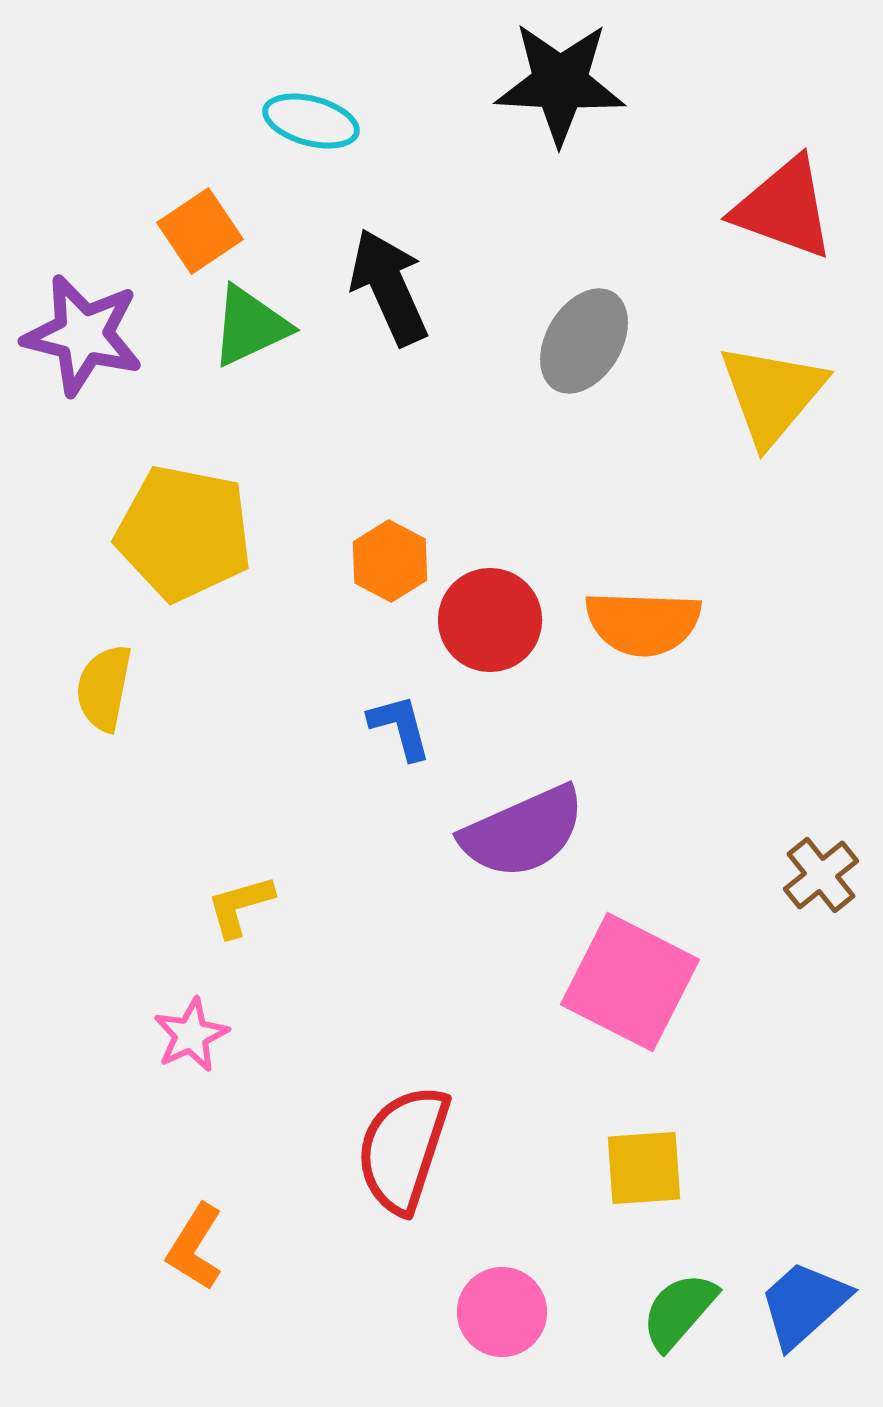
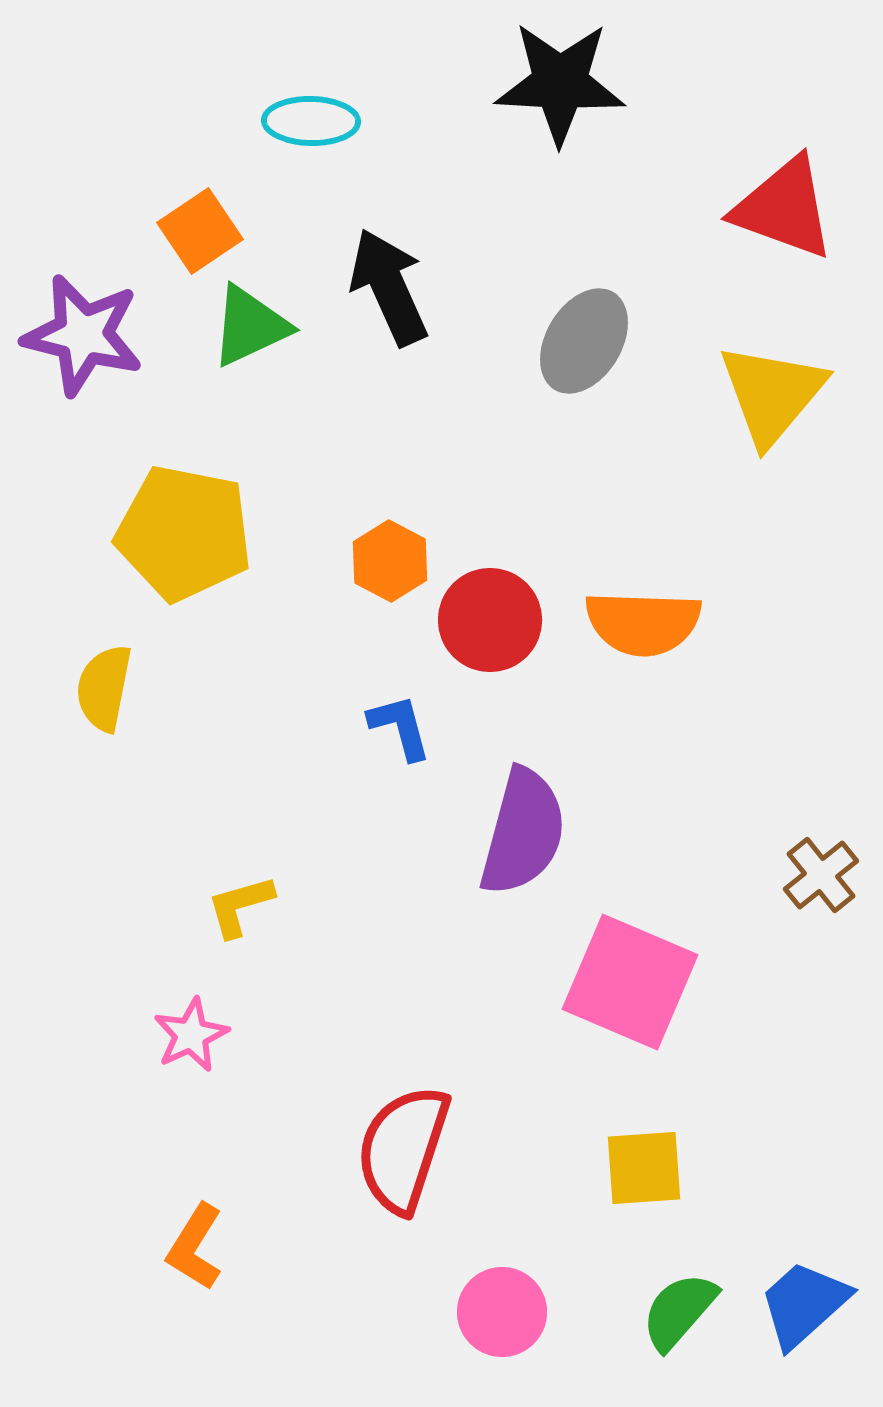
cyan ellipse: rotated 14 degrees counterclockwise
purple semicircle: rotated 51 degrees counterclockwise
pink square: rotated 4 degrees counterclockwise
